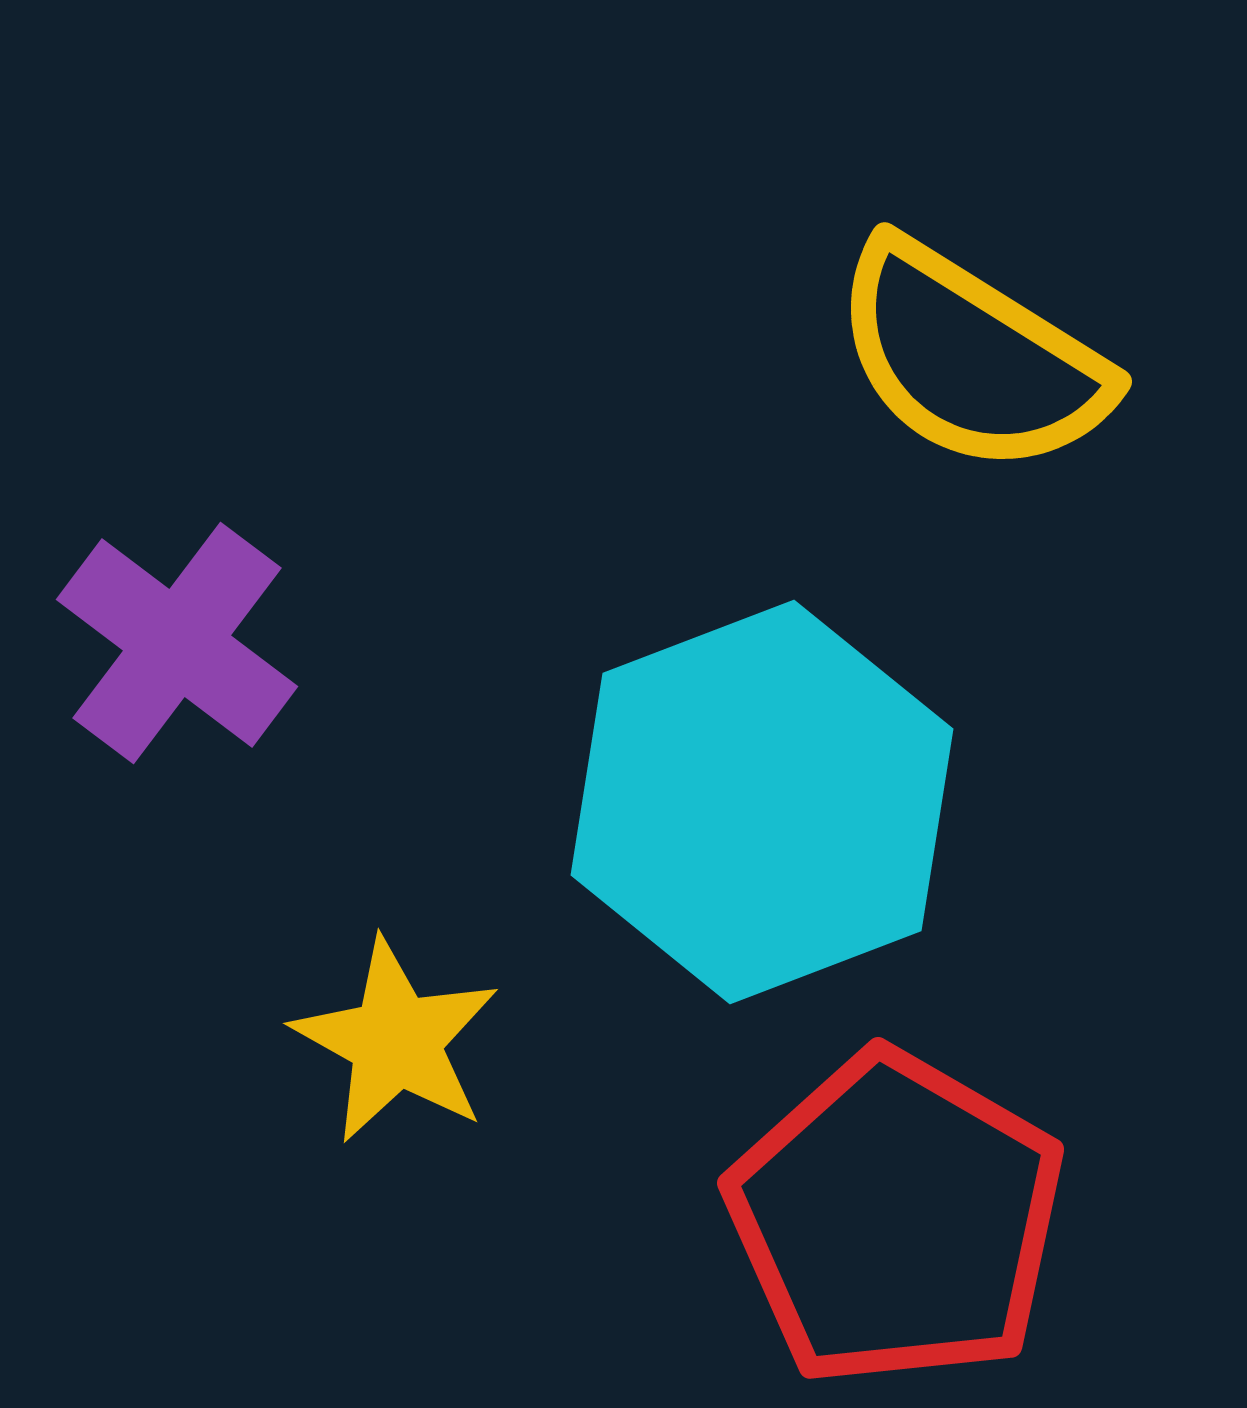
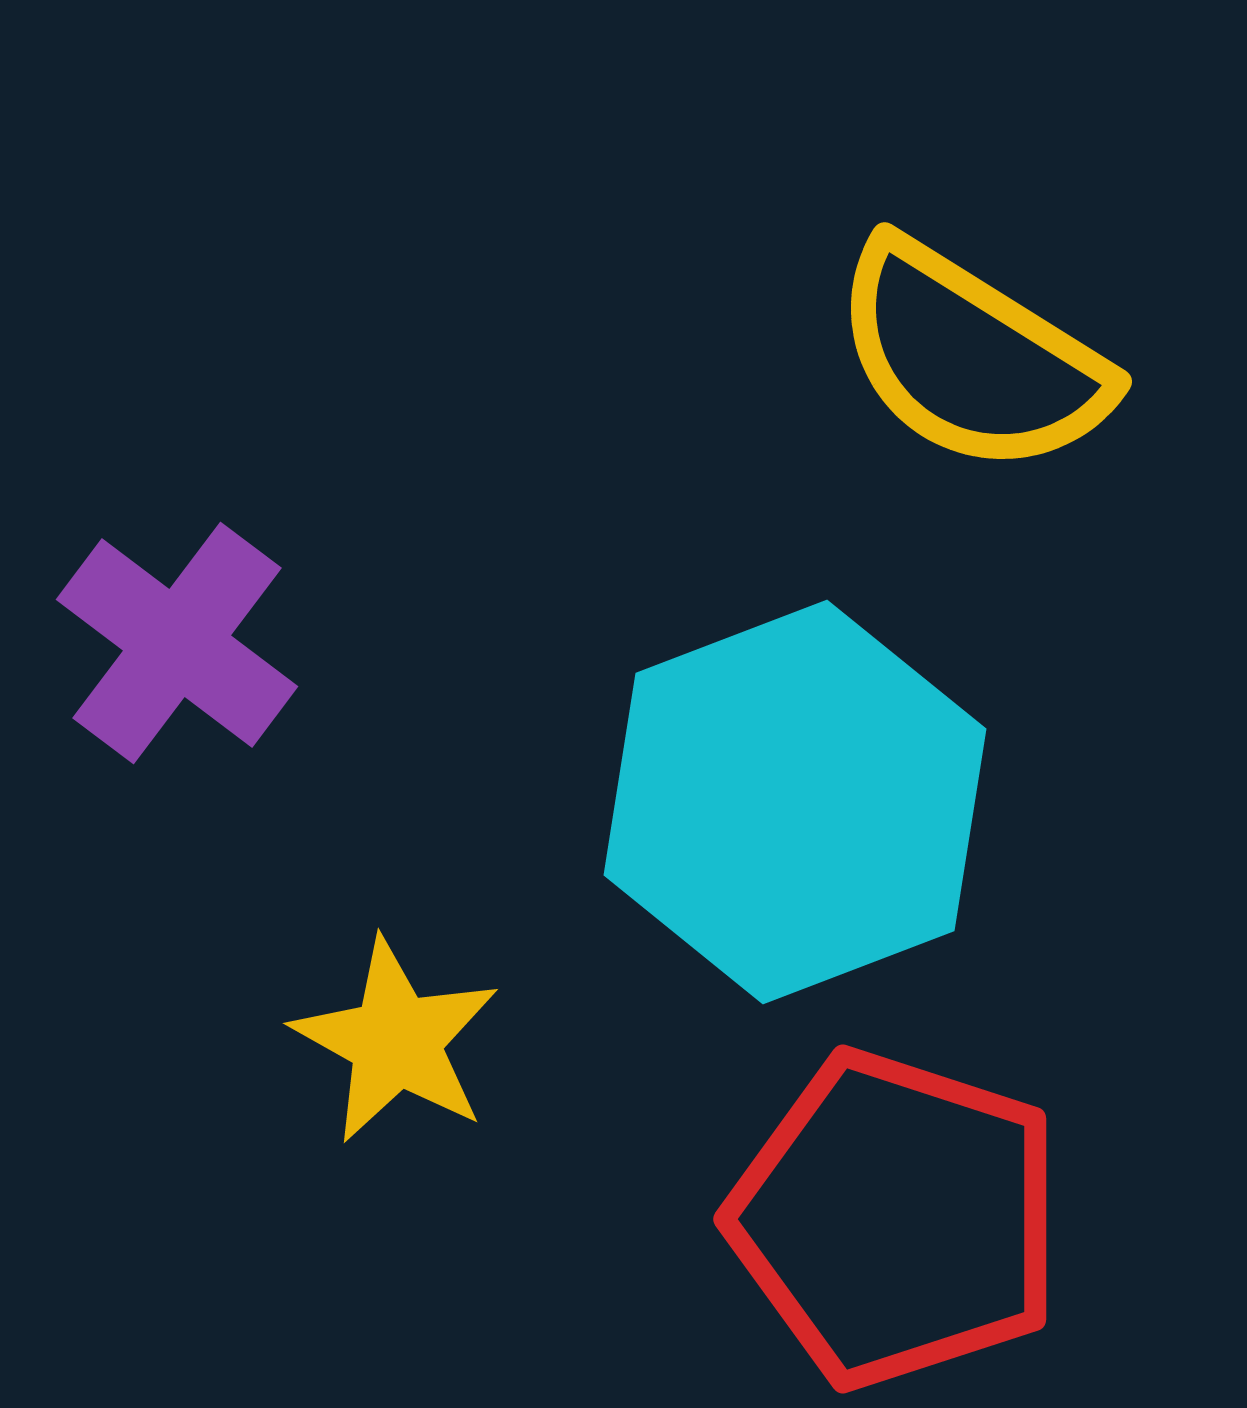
cyan hexagon: moved 33 px right
red pentagon: rotated 12 degrees counterclockwise
